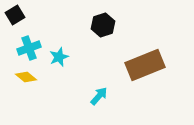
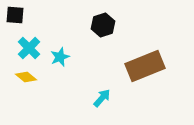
black square: rotated 36 degrees clockwise
cyan cross: rotated 25 degrees counterclockwise
cyan star: moved 1 px right
brown rectangle: moved 1 px down
cyan arrow: moved 3 px right, 2 px down
